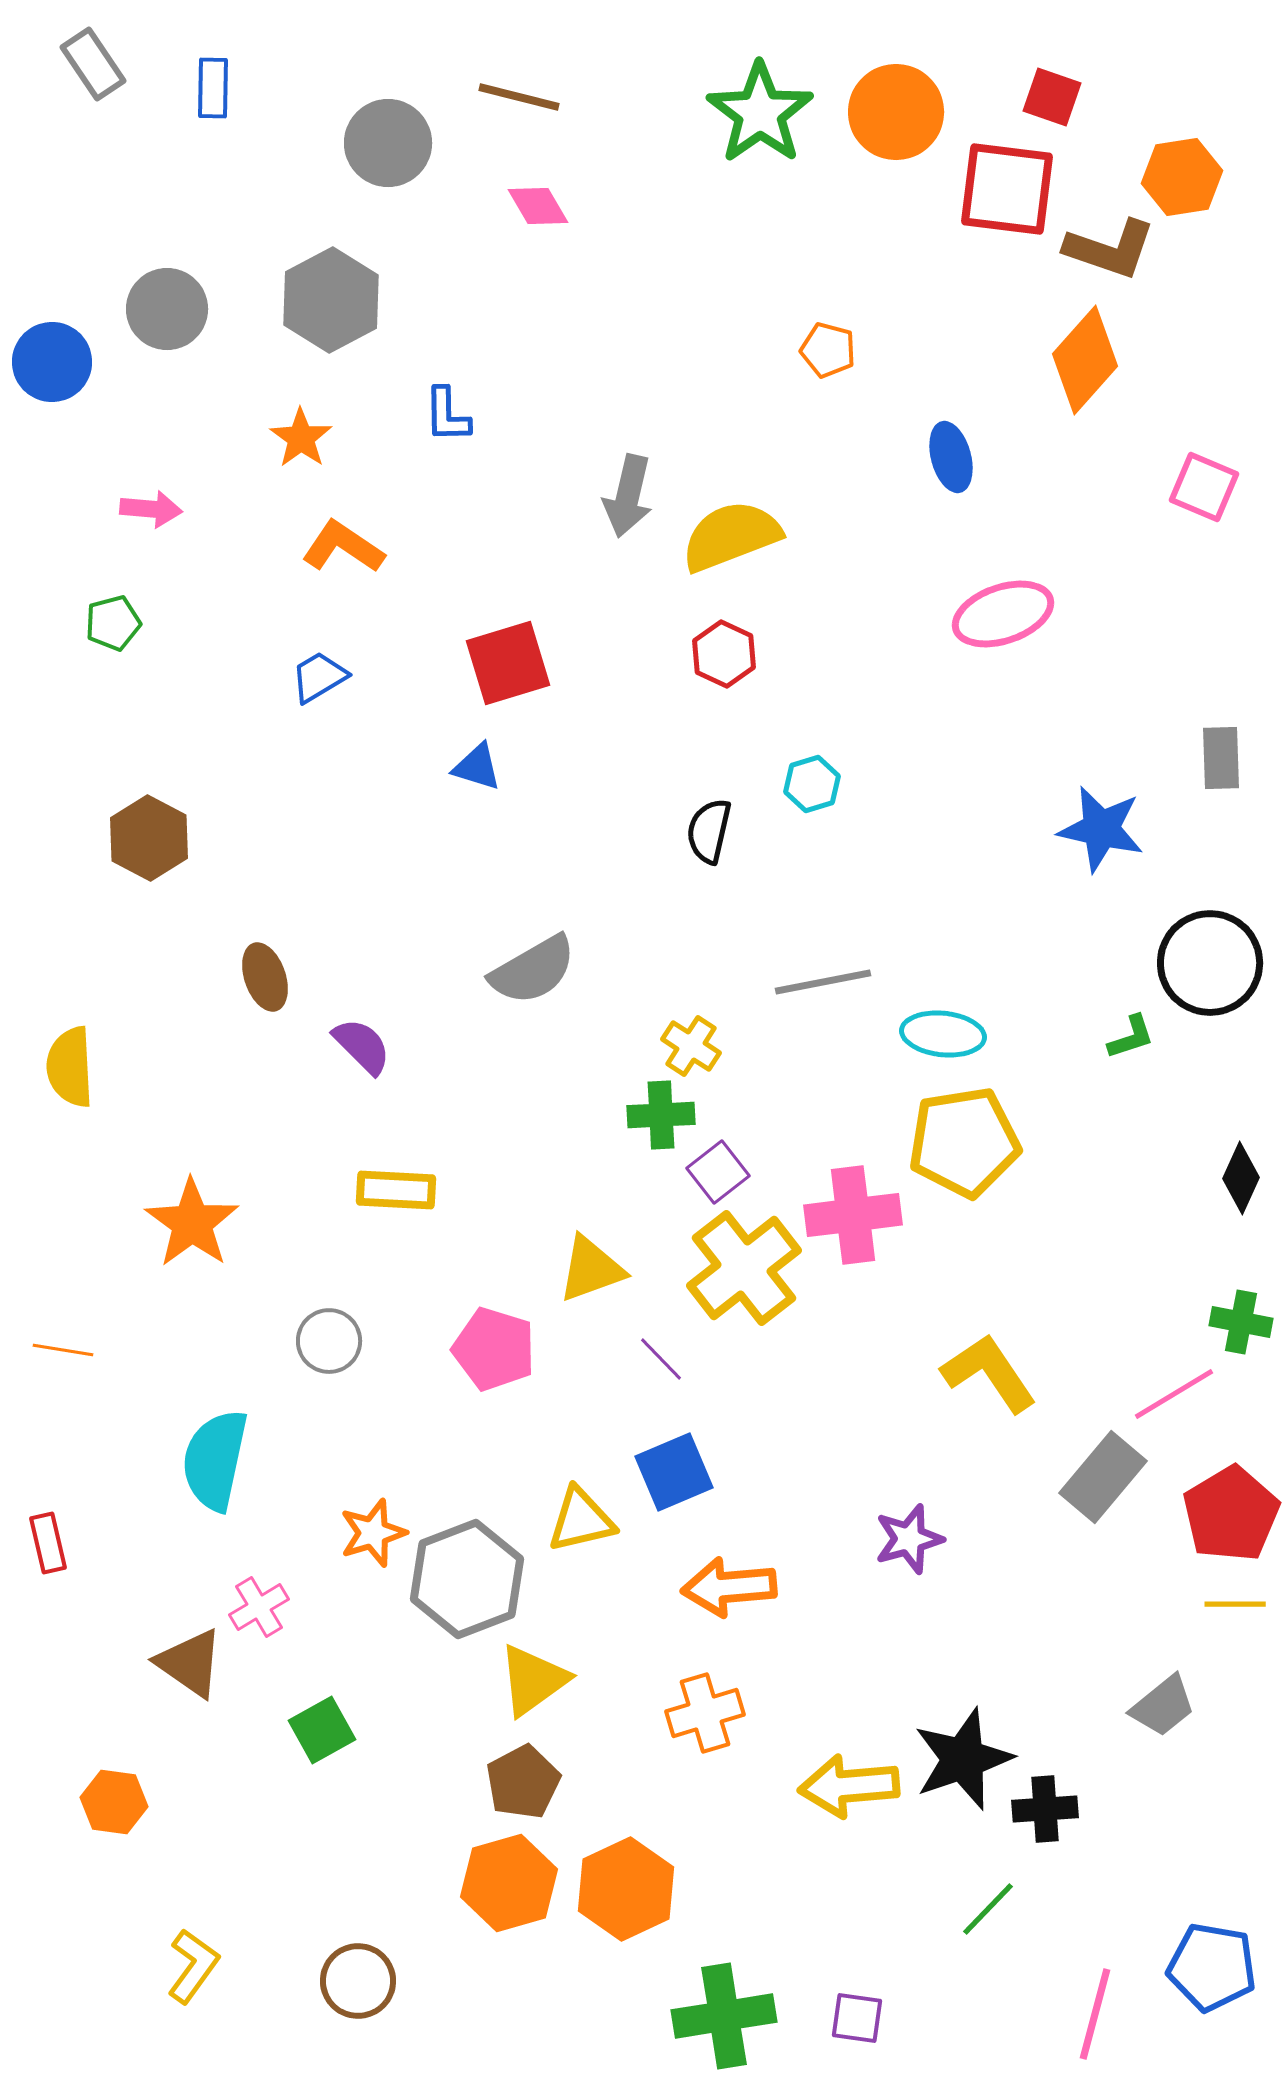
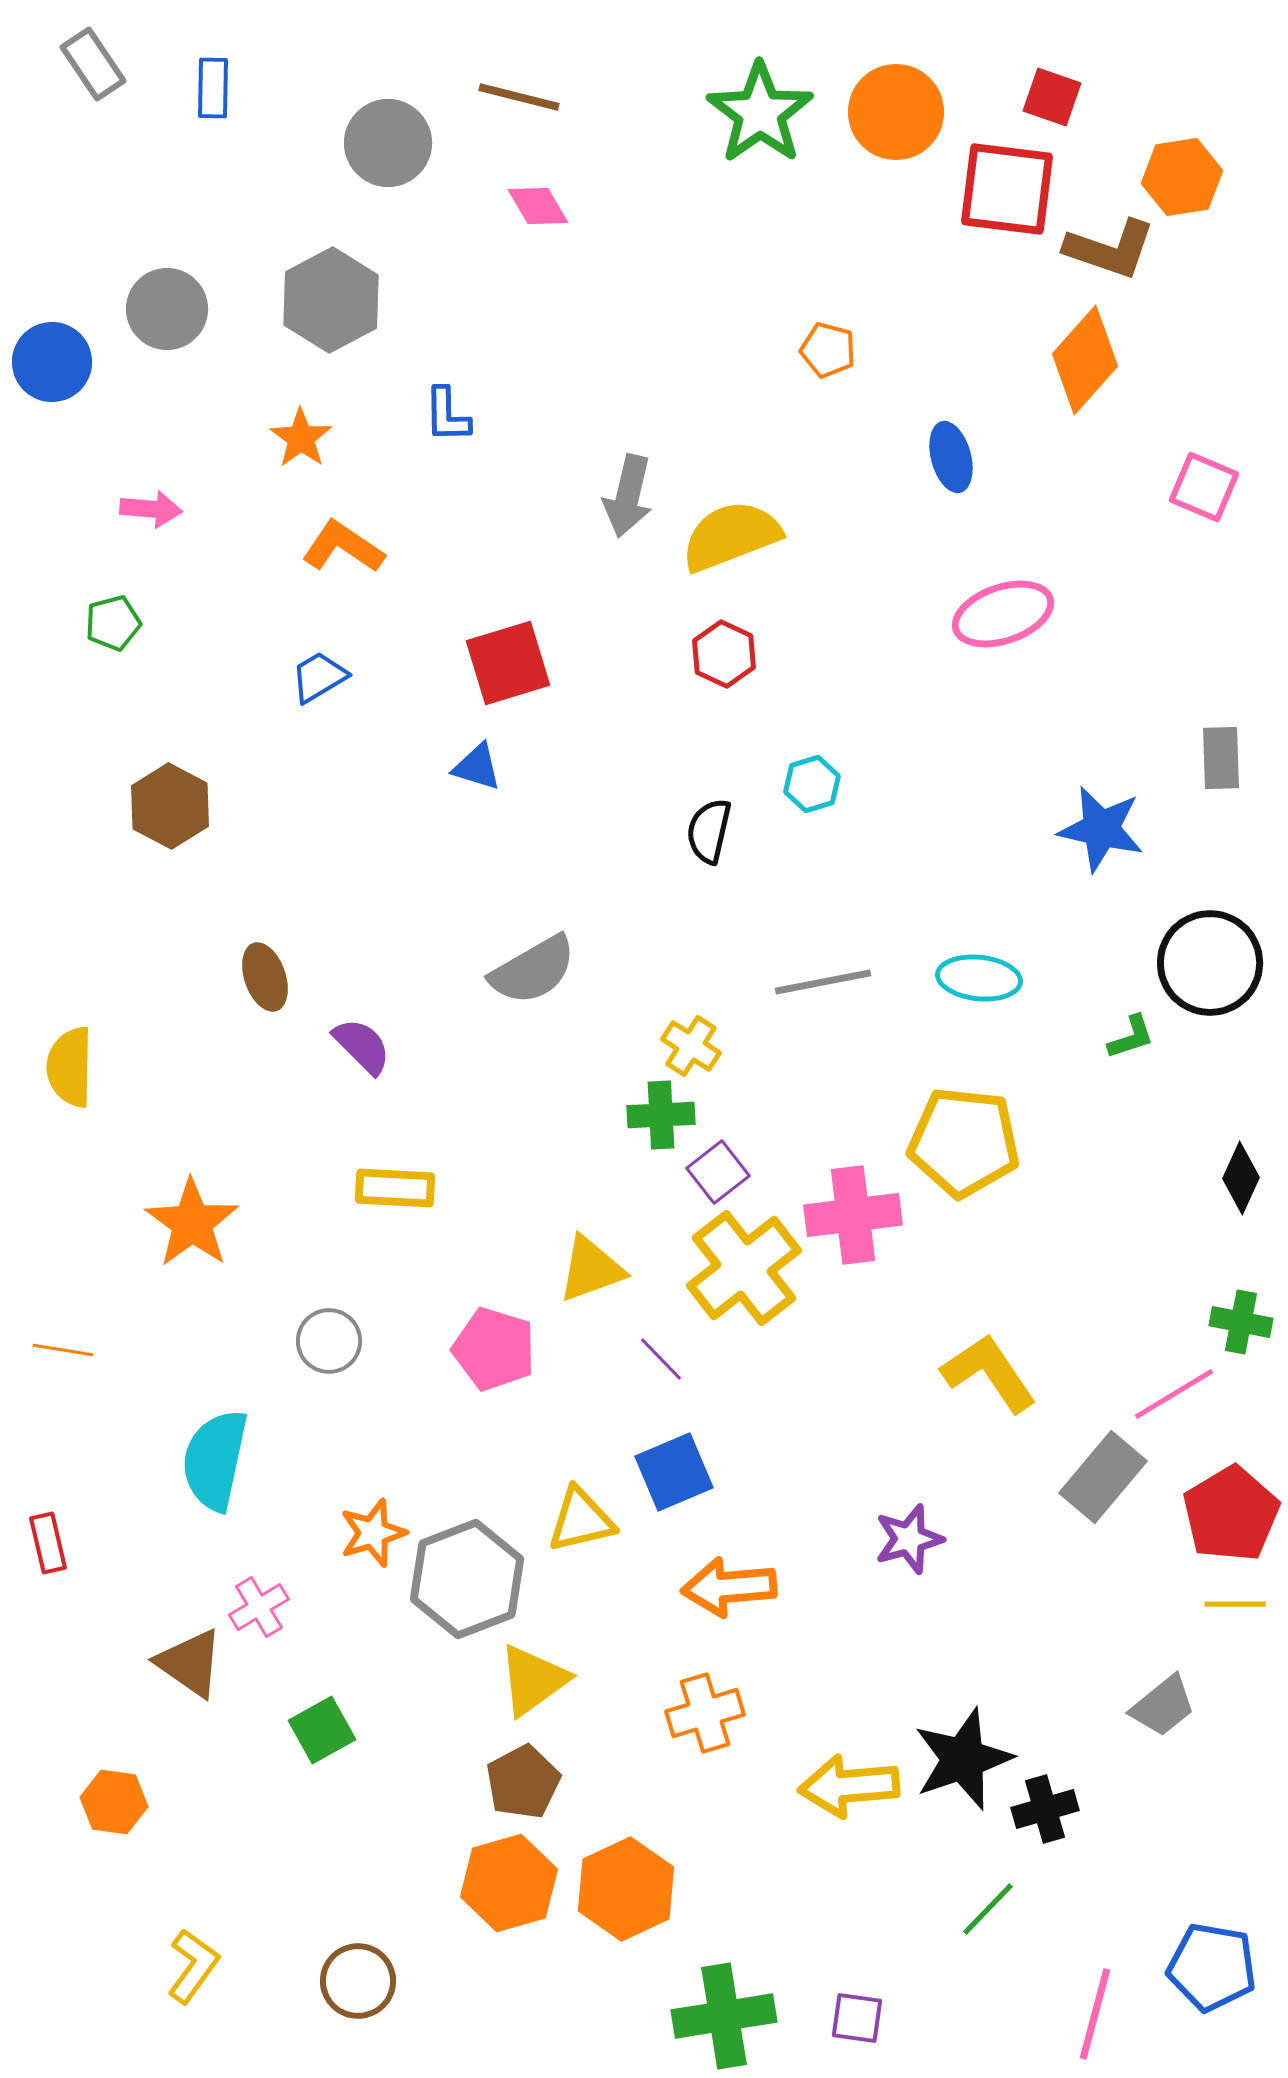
brown hexagon at (149, 838): moved 21 px right, 32 px up
cyan ellipse at (943, 1034): moved 36 px right, 56 px up
yellow semicircle at (70, 1067): rotated 4 degrees clockwise
yellow pentagon at (964, 1142): rotated 15 degrees clockwise
yellow rectangle at (396, 1190): moved 1 px left, 2 px up
black cross at (1045, 1809): rotated 12 degrees counterclockwise
